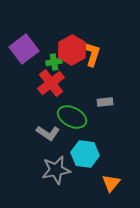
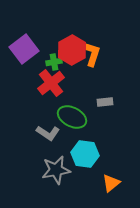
orange triangle: rotated 12 degrees clockwise
